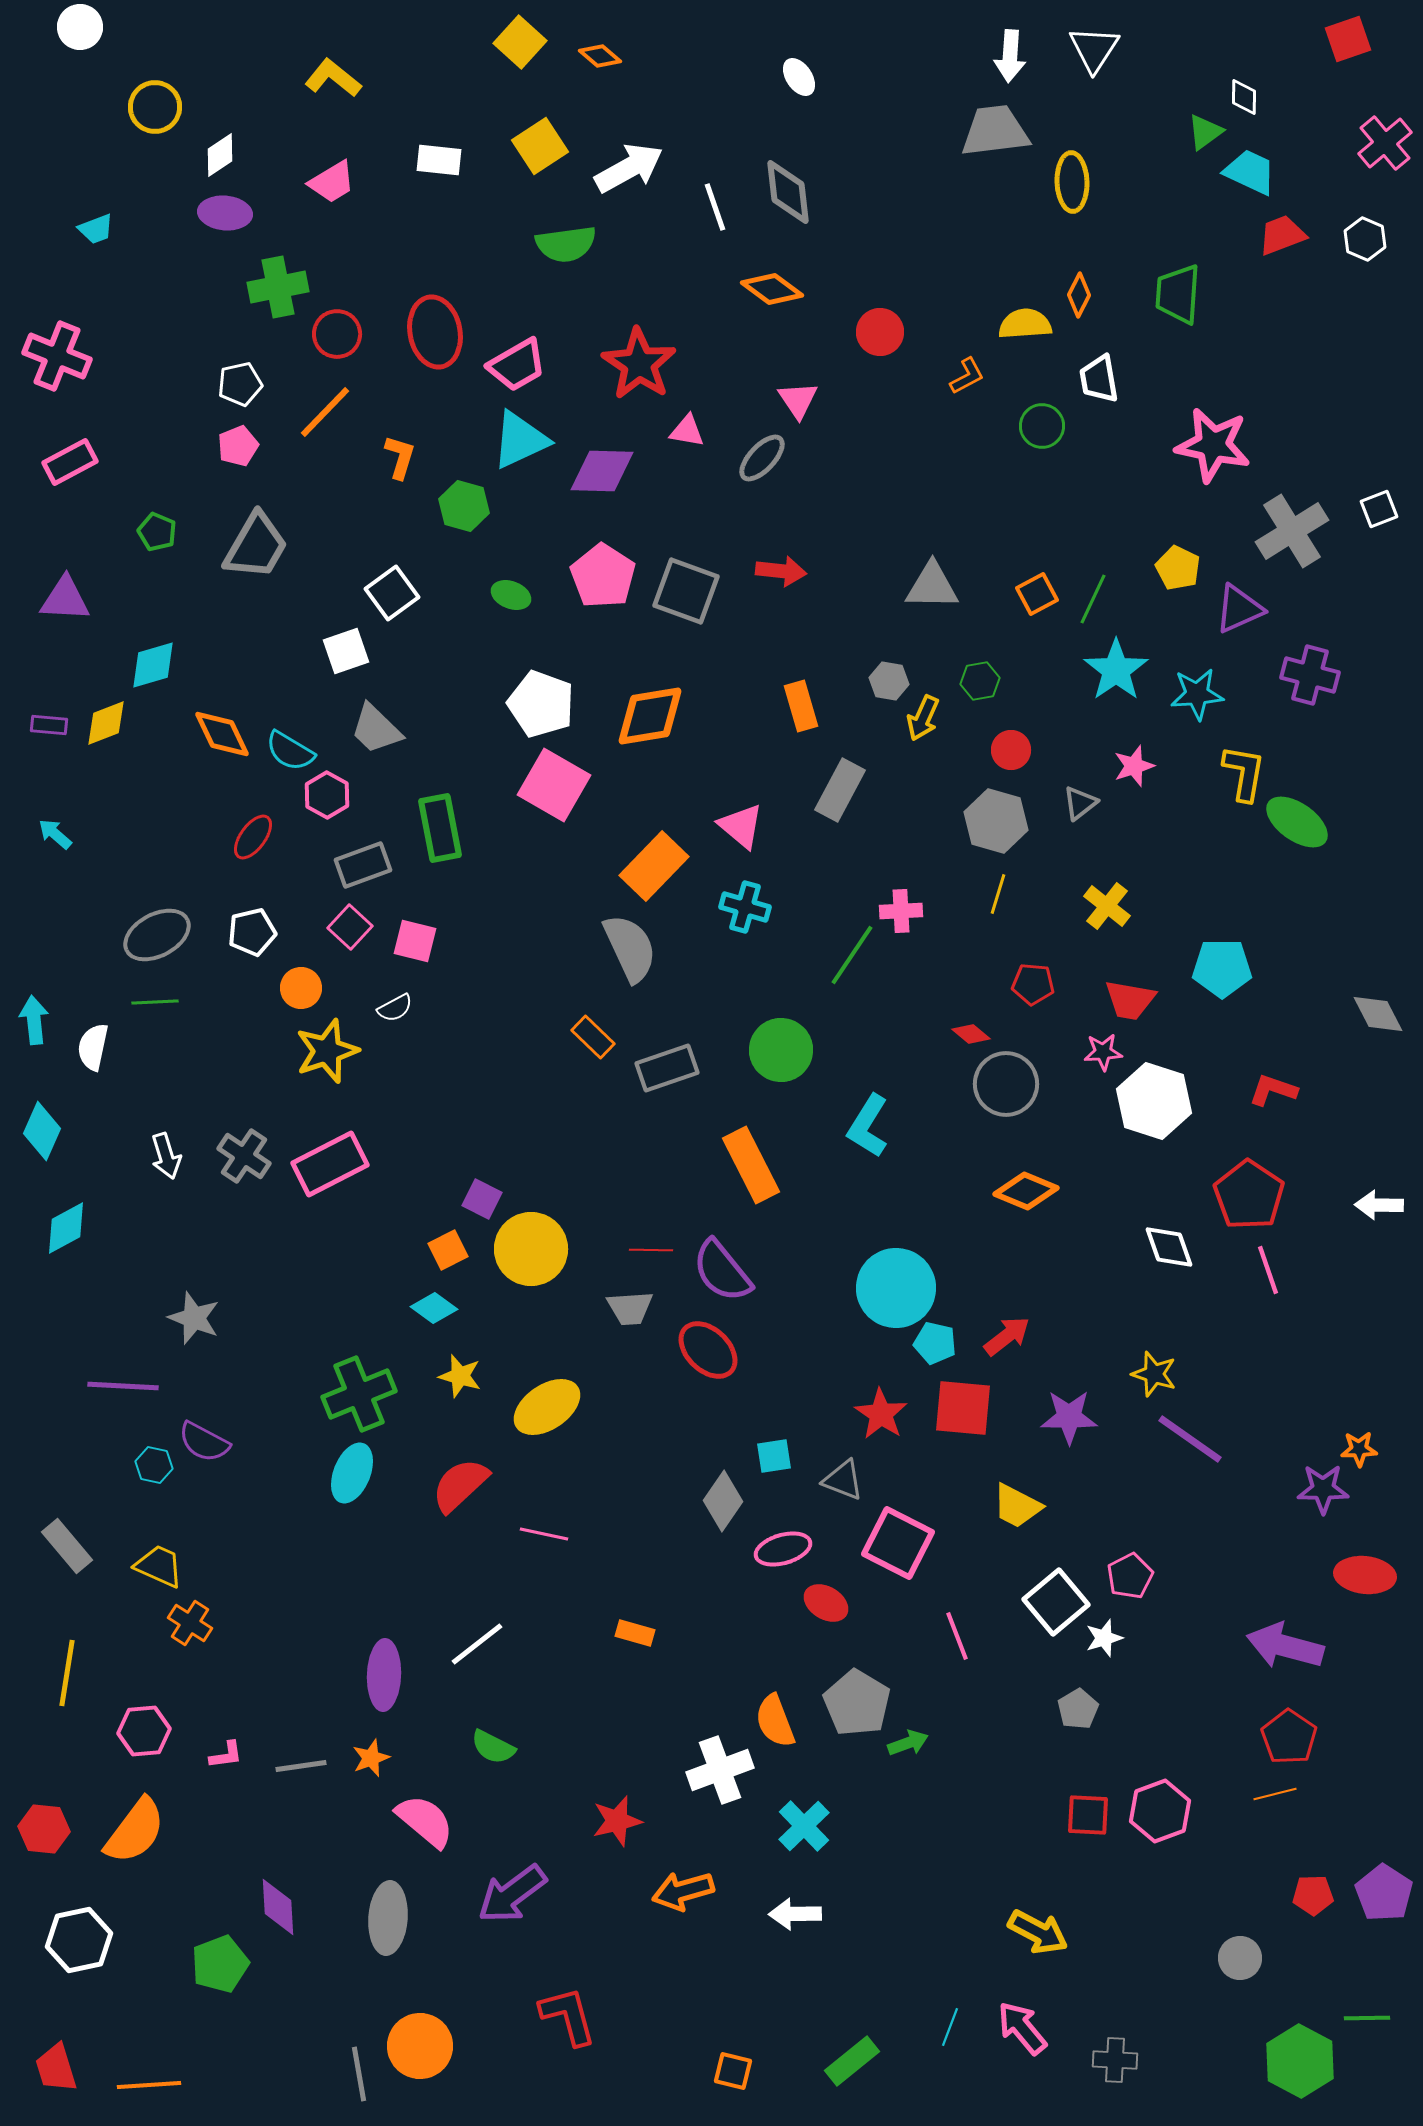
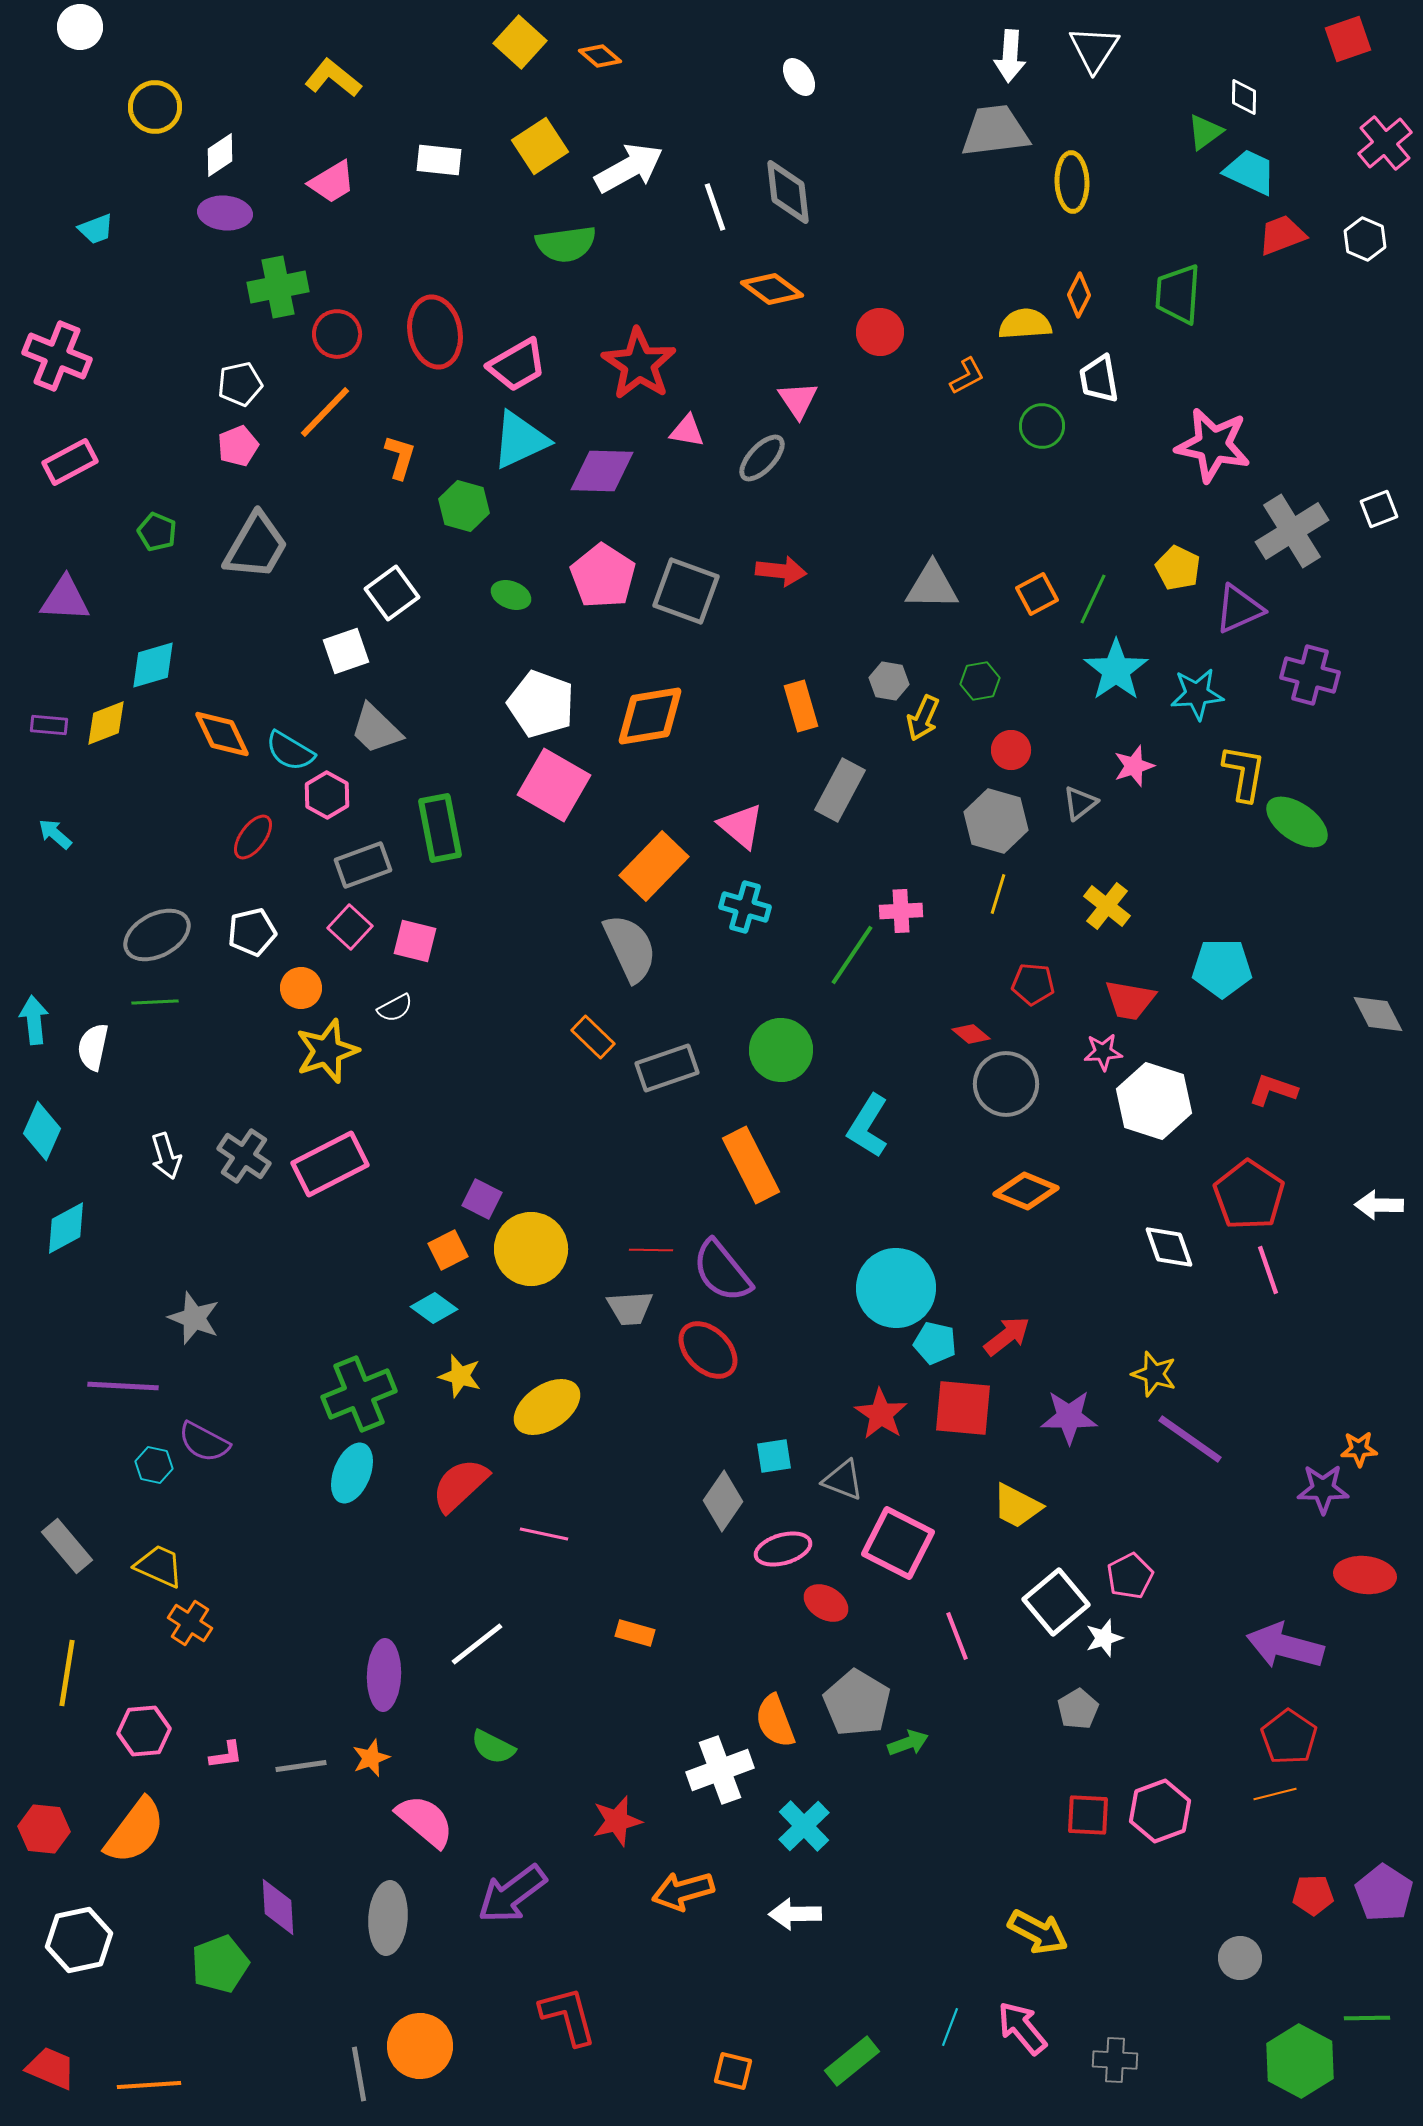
red trapezoid at (56, 2068): moved 5 px left; rotated 130 degrees clockwise
